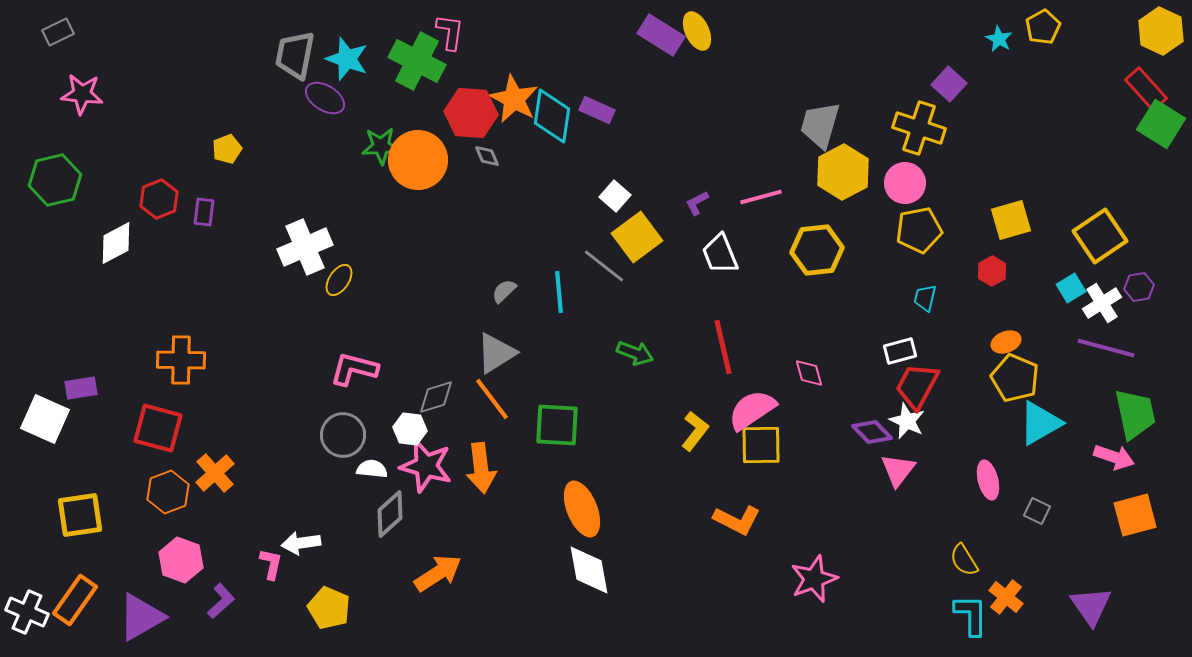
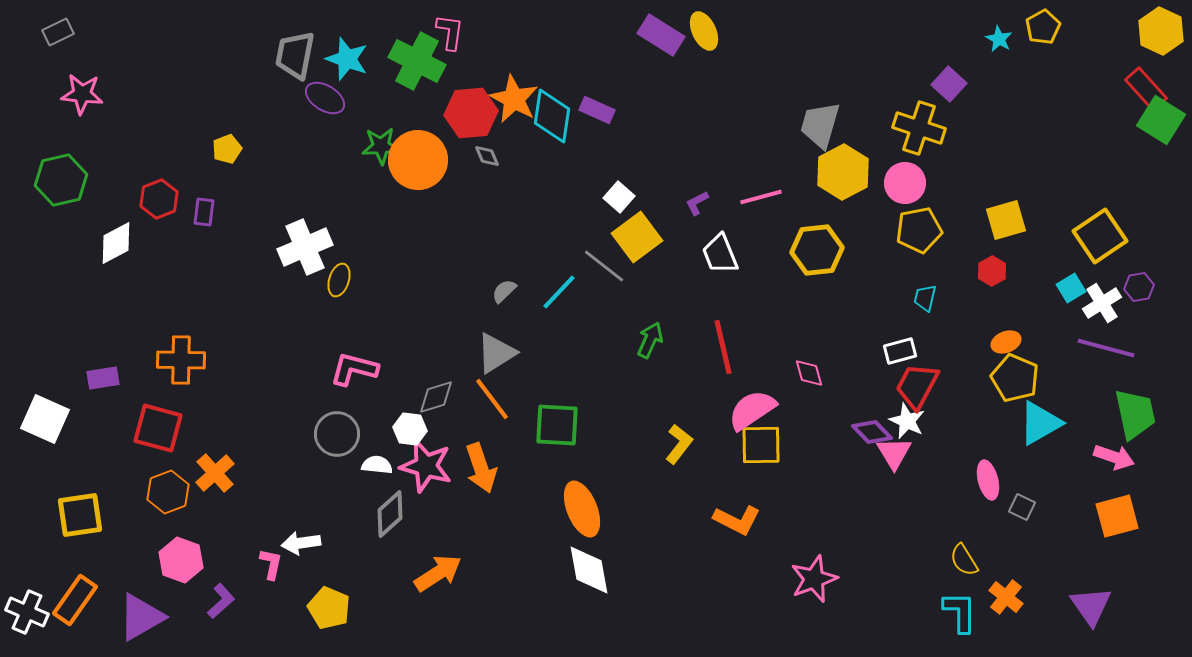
yellow ellipse at (697, 31): moved 7 px right
red hexagon at (471, 113): rotated 9 degrees counterclockwise
green square at (1161, 124): moved 4 px up
green hexagon at (55, 180): moved 6 px right
white square at (615, 196): moved 4 px right, 1 px down
yellow square at (1011, 220): moved 5 px left
yellow ellipse at (339, 280): rotated 16 degrees counterclockwise
cyan line at (559, 292): rotated 48 degrees clockwise
green arrow at (635, 353): moved 15 px right, 13 px up; rotated 87 degrees counterclockwise
purple rectangle at (81, 388): moved 22 px right, 10 px up
yellow L-shape at (695, 431): moved 16 px left, 13 px down
gray circle at (343, 435): moved 6 px left, 1 px up
orange arrow at (481, 468): rotated 12 degrees counterclockwise
white semicircle at (372, 469): moved 5 px right, 4 px up
pink triangle at (898, 470): moved 4 px left, 17 px up; rotated 9 degrees counterclockwise
gray square at (1037, 511): moved 15 px left, 4 px up
orange square at (1135, 515): moved 18 px left, 1 px down
cyan L-shape at (971, 615): moved 11 px left, 3 px up
